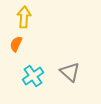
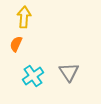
gray triangle: moved 1 px left; rotated 15 degrees clockwise
